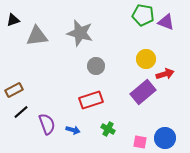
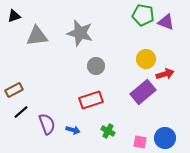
black triangle: moved 1 px right, 4 px up
green cross: moved 2 px down
